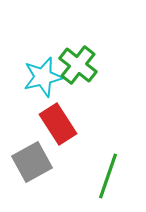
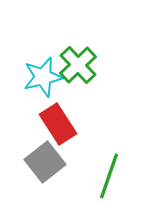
green cross: rotated 9 degrees clockwise
gray square: moved 13 px right; rotated 9 degrees counterclockwise
green line: moved 1 px right
